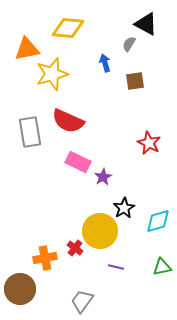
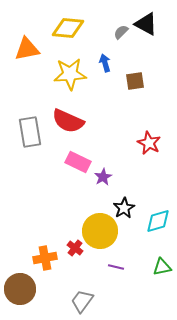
gray semicircle: moved 8 px left, 12 px up; rotated 14 degrees clockwise
yellow star: moved 18 px right; rotated 12 degrees clockwise
